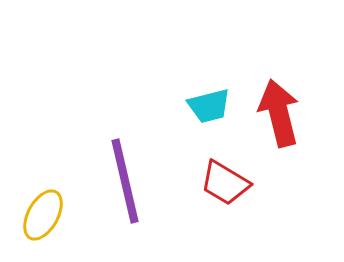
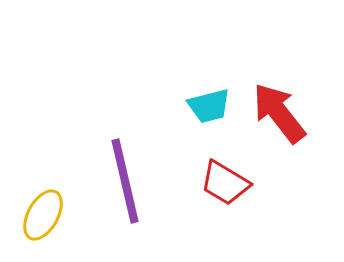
red arrow: rotated 24 degrees counterclockwise
